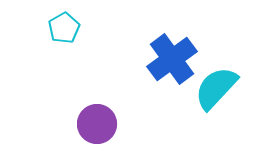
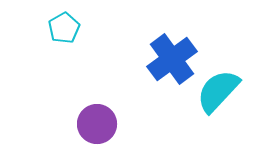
cyan semicircle: moved 2 px right, 3 px down
